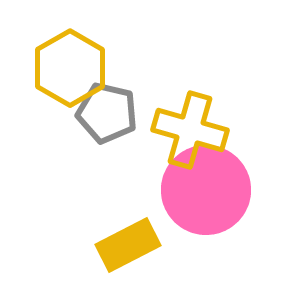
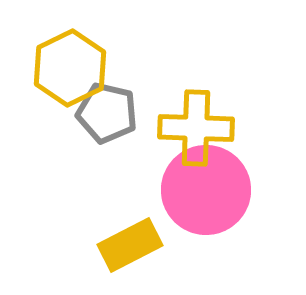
yellow hexagon: rotated 4 degrees clockwise
yellow cross: moved 6 px right, 2 px up; rotated 14 degrees counterclockwise
yellow rectangle: moved 2 px right
